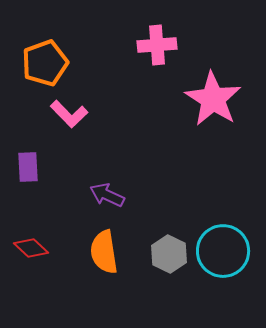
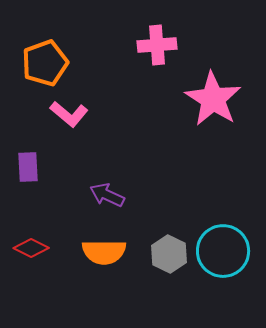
pink L-shape: rotated 6 degrees counterclockwise
red diamond: rotated 16 degrees counterclockwise
orange semicircle: rotated 81 degrees counterclockwise
